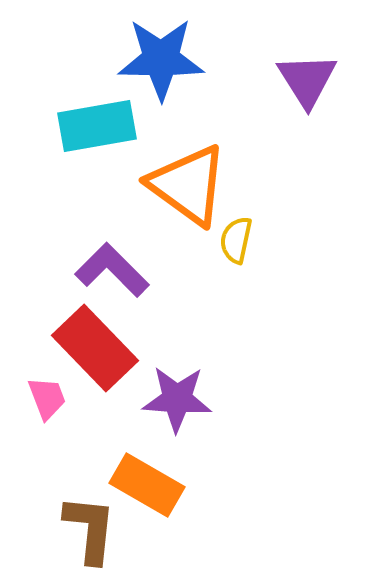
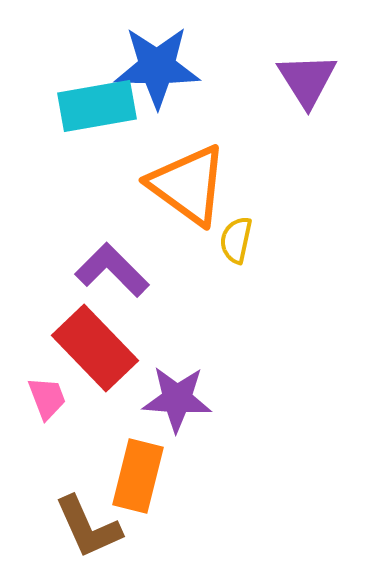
blue star: moved 4 px left, 8 px down
cyan rectangle: moved 20 px up
orange rectangle: moved 9 px left, 9 px up; rotated 74 degrees clockwise
brown L-shape: moved 2 px left, 2 px up; rotated 150 degrees clockwise
